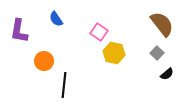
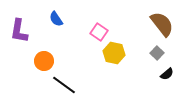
black line: rotated 60 degrees counterclockwise
